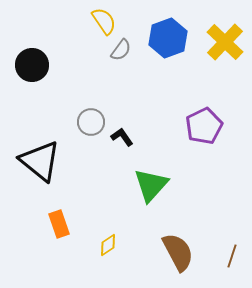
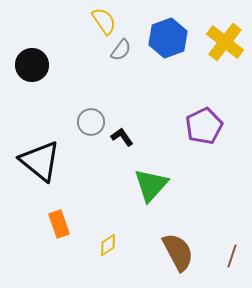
yellow cross: rotated 6 degrees counterclockwise
